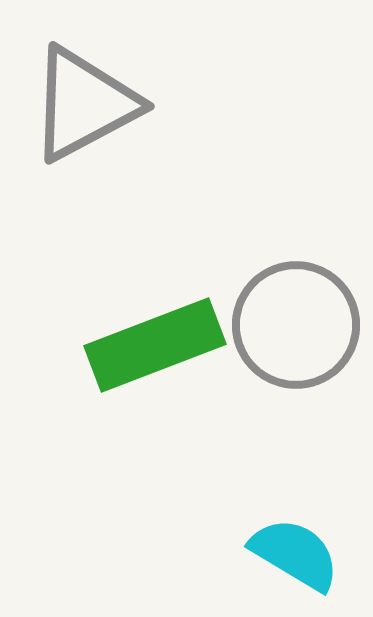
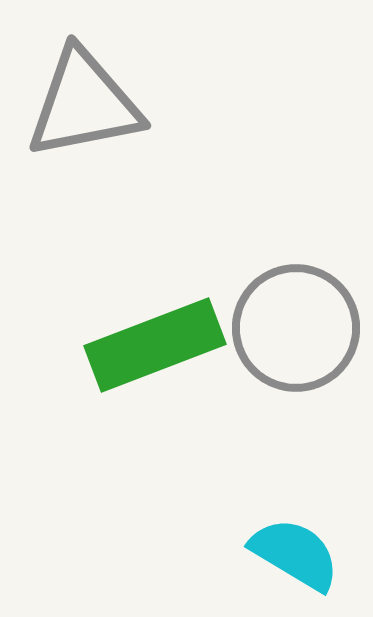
gray triangle: rotated 17 degrees clockwise
gray circle: moved 3 px down
